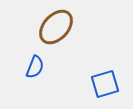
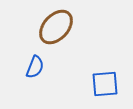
blue square: rotated 12 degrees clockwise
